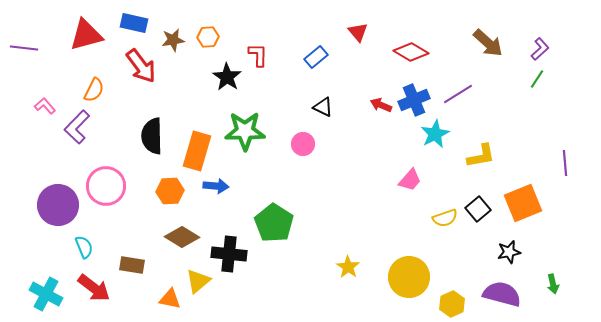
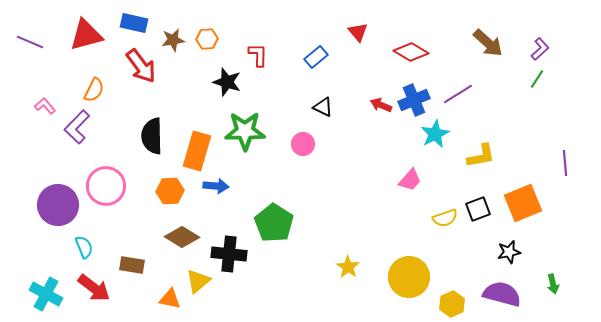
orange hexagon at (208, 37): moved 1 px left, 2 px down
purple line at (24, 48): moved 6 px right, 6 px up; rotated 16 degrees clockwise
black star at (227, 77): moved 5 px down; rotated 16 degrees counterclockwise
black square at (478, 209): rotated 20 degrees clockwise
